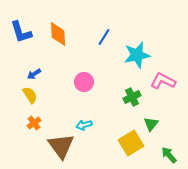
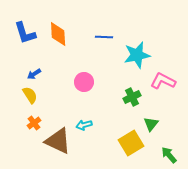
blue L-shape: moved 4 px right, 1 px down
blue line: rotated 60 degrees clockwise
brown triangle: moved 3 px left, 5 px up; rotated 28 degrees counterclockwise
